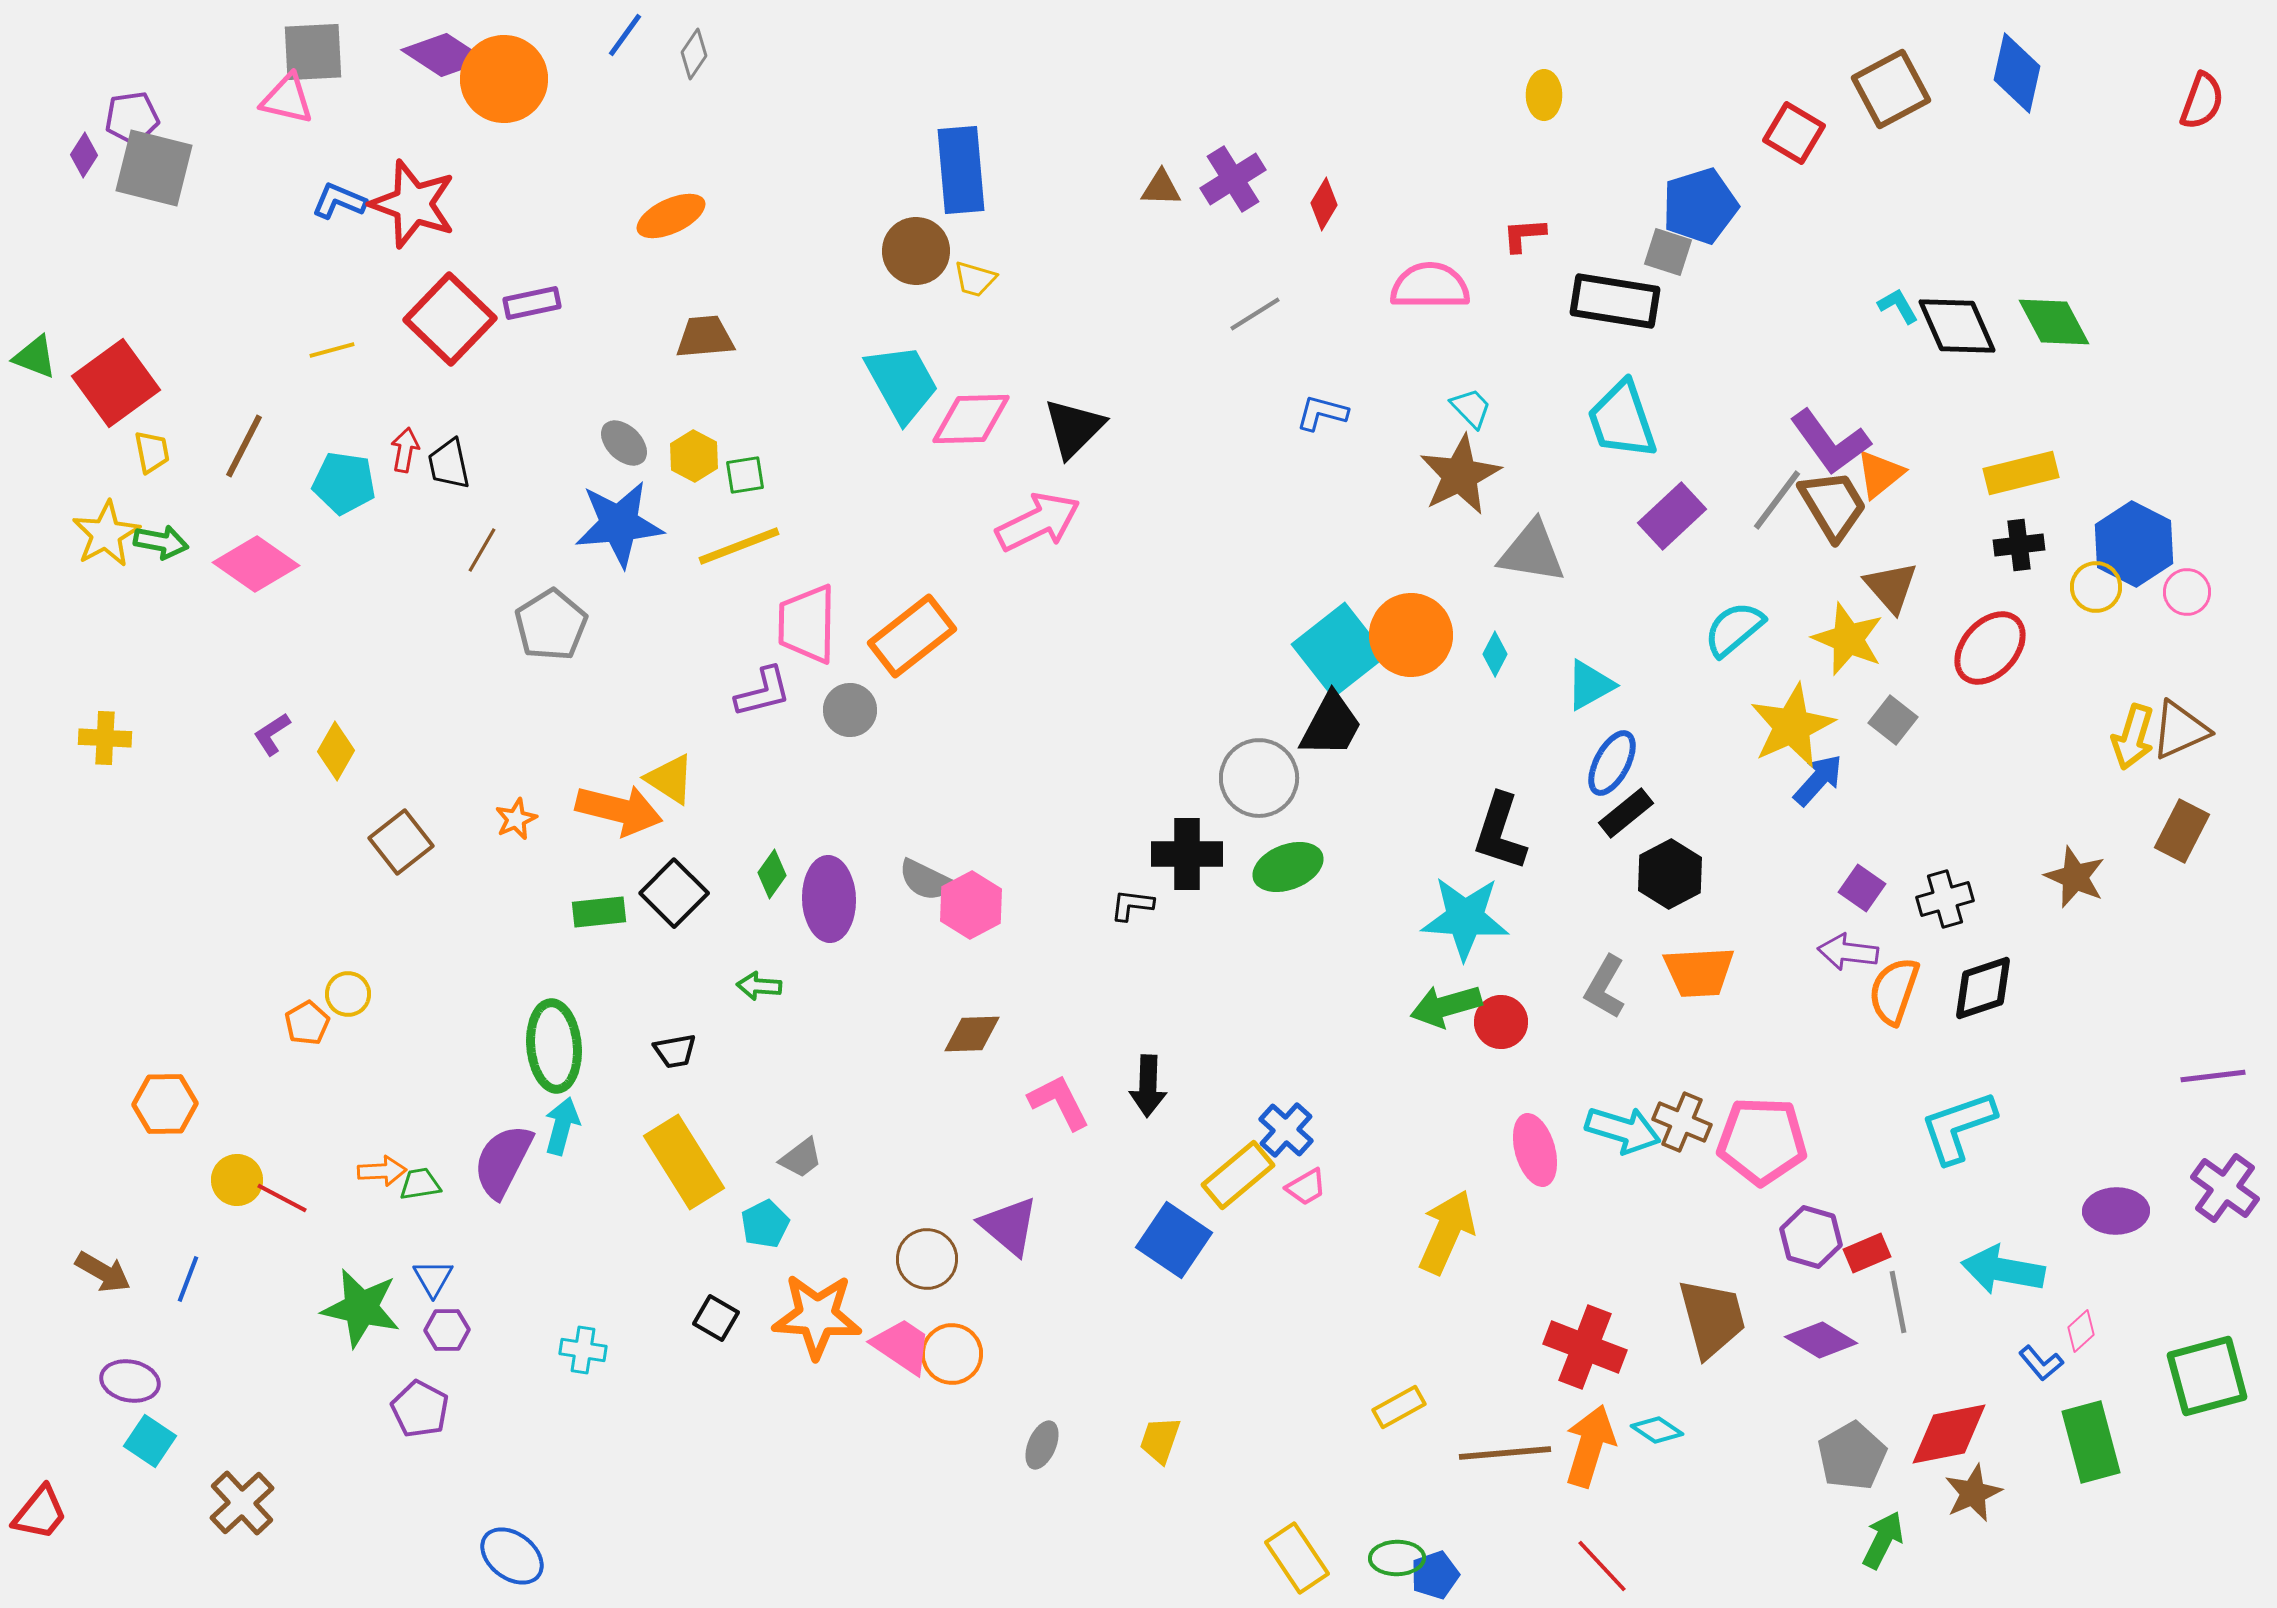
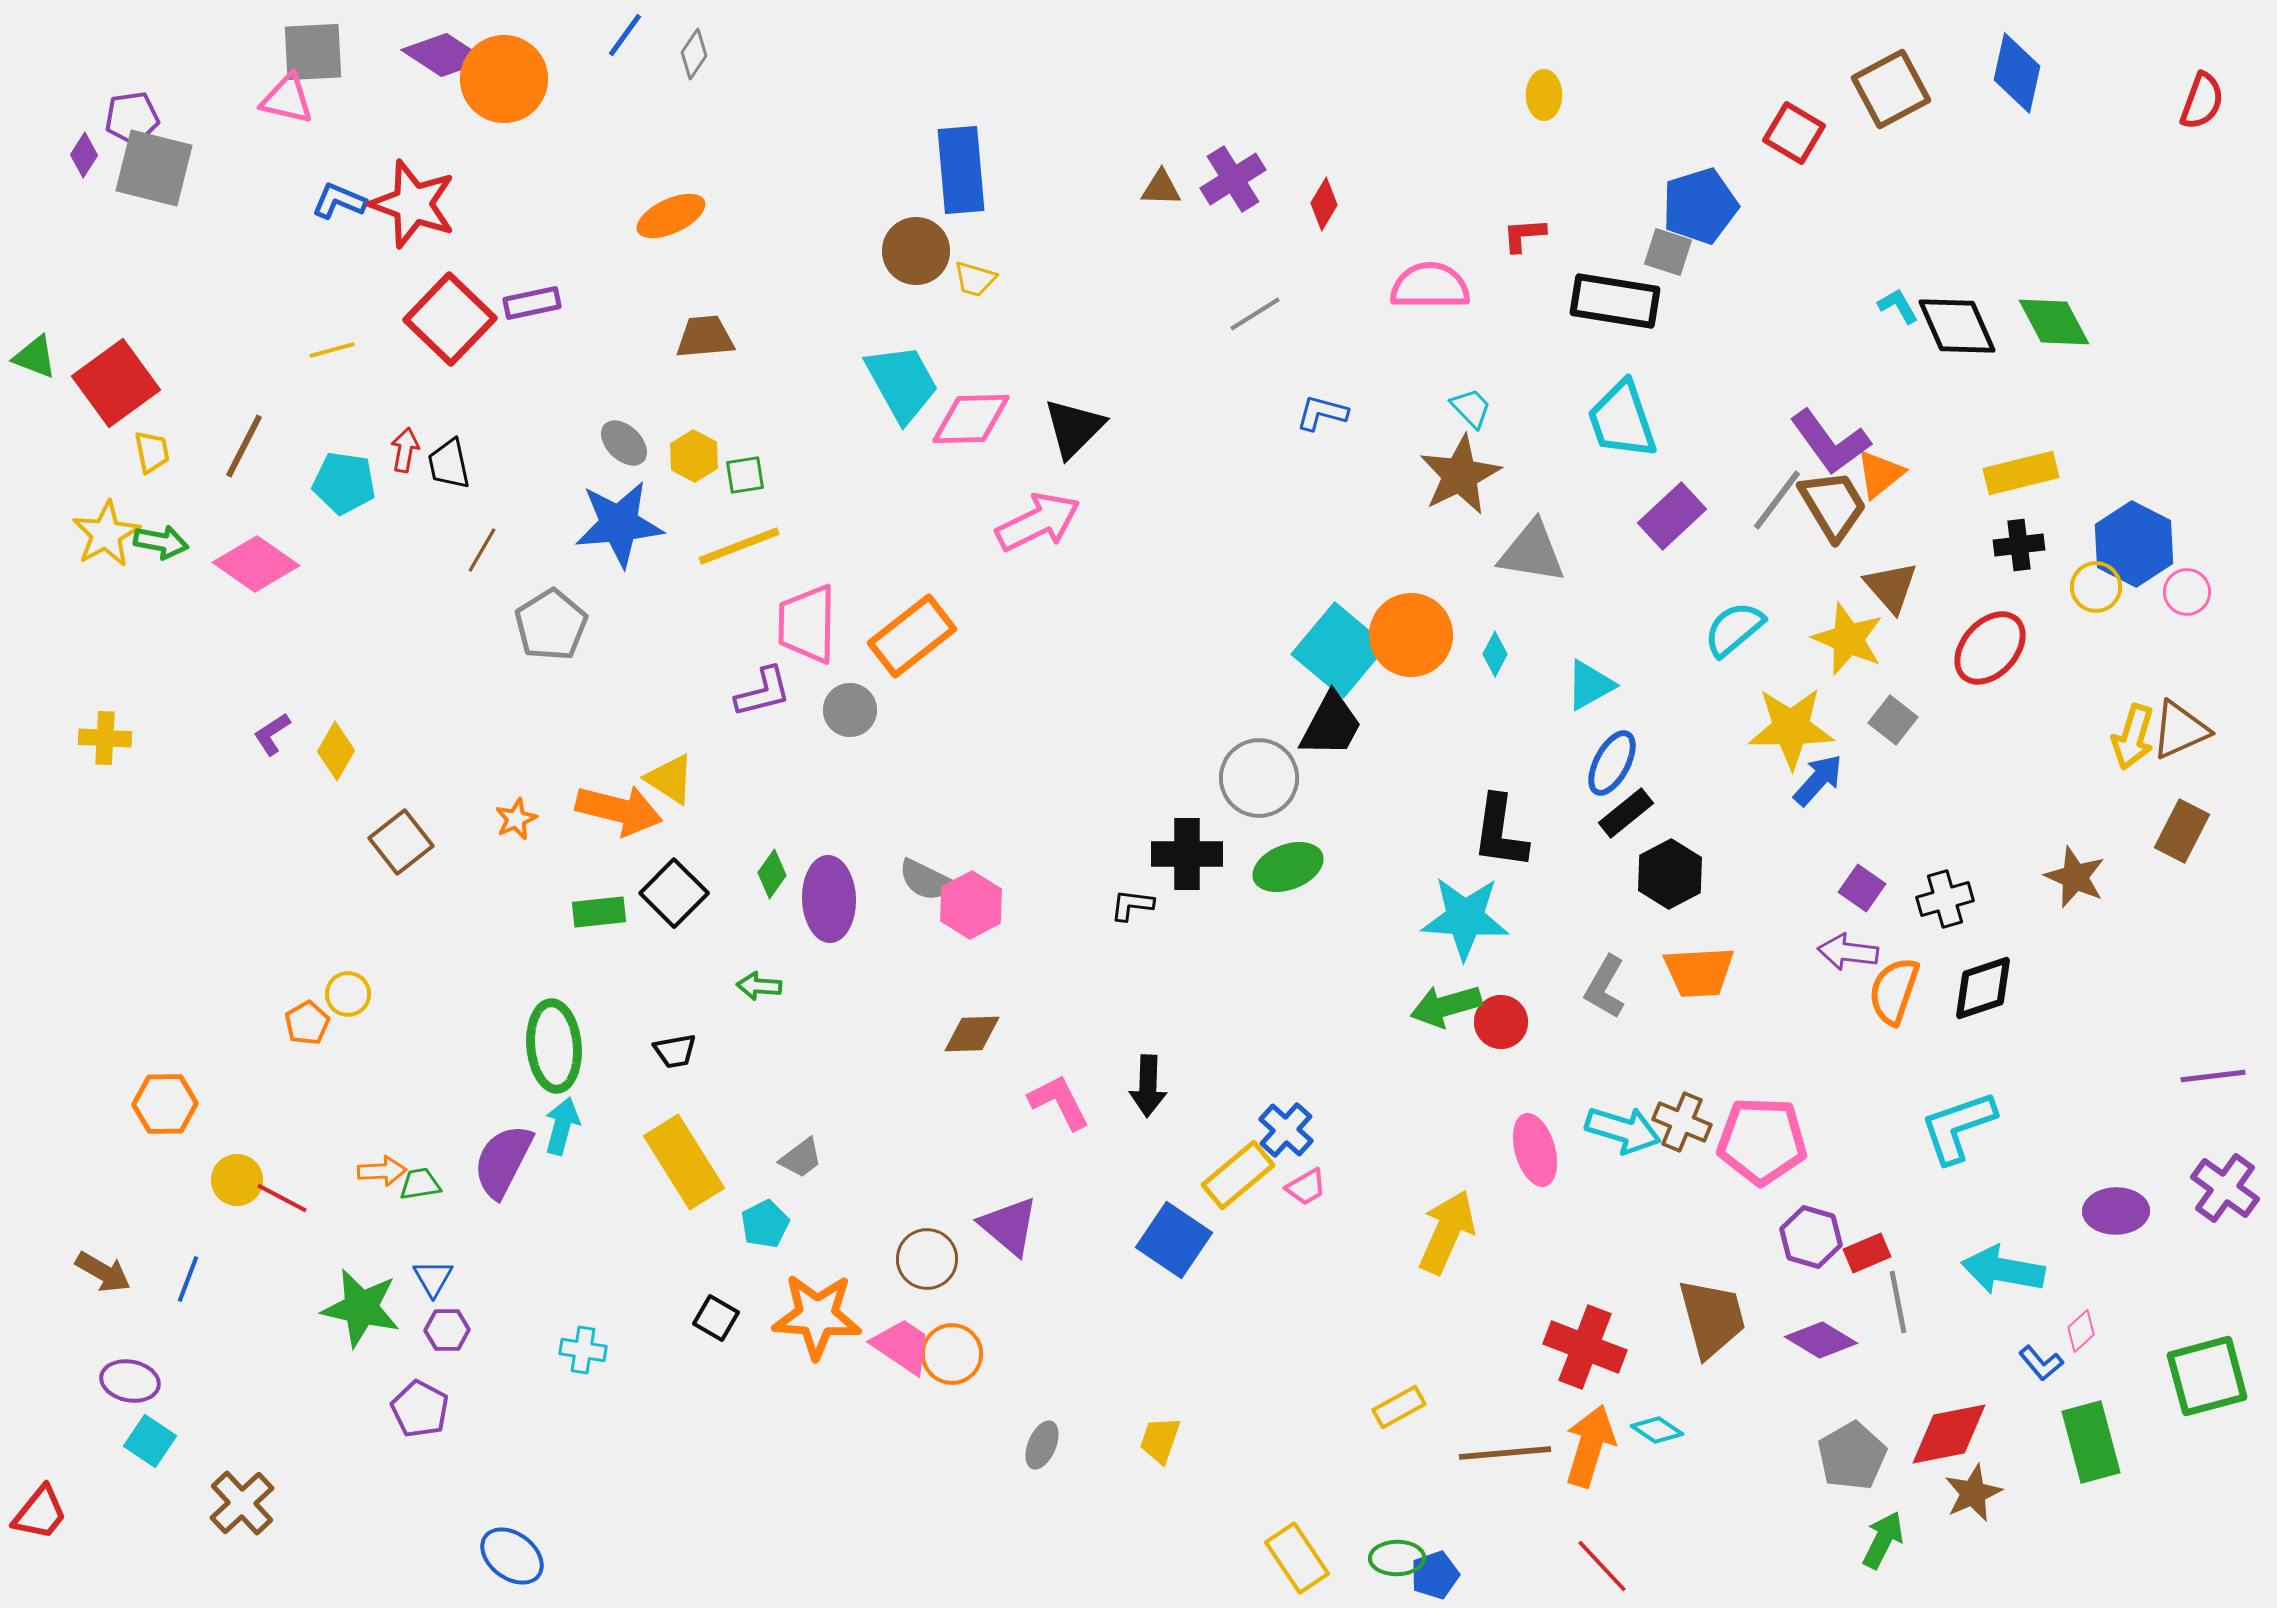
cyan square at (1339, 650): rotated 12 degrees counterclockwise
yellow star at (1792, 726): moved 1 px left, 2 px down; rotated 24 degrees clockwise
black L-shape at (1500, 832): rotated 10 degrees counterclockwise
